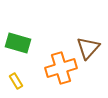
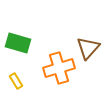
orange cross: moved 2 px left
